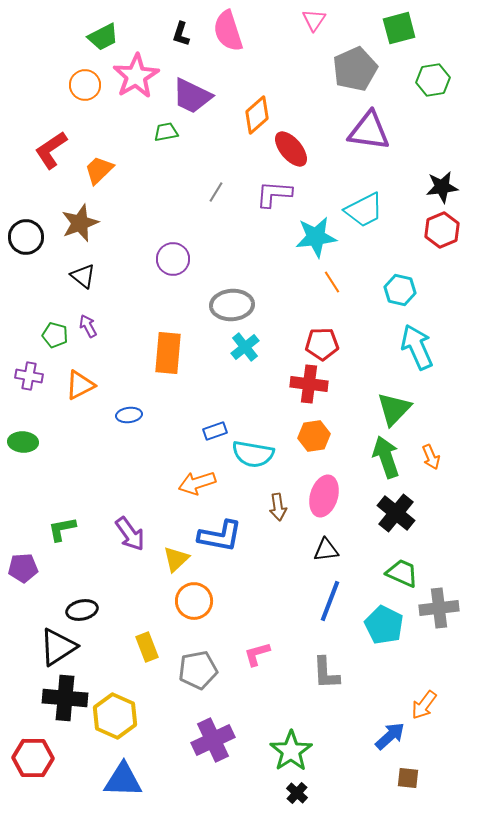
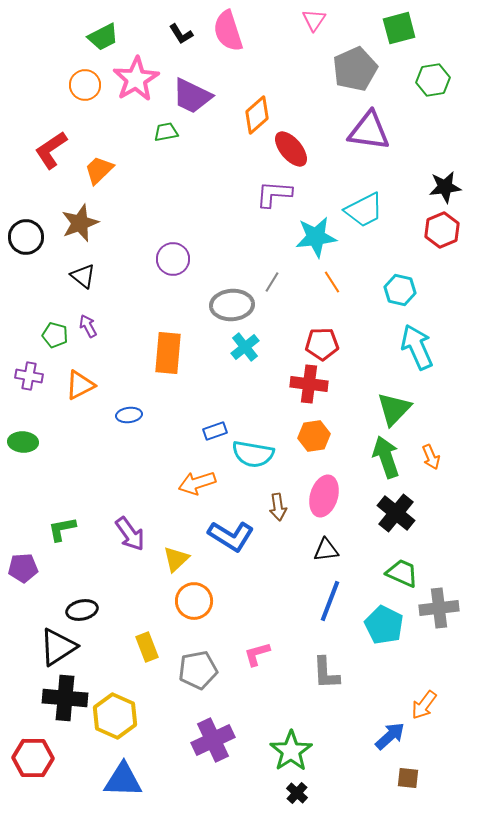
black L-shape at (181, 34): rotated 50 degrees counterclockwise
pink star at (136, 76): moved 3 px down
black star at (442, 187): moved 3 px right
gray line at (216, 192): moved 56 px right, 90 px down
blue L-shape at (220, 536): moved 11 px right; rotated 21 degrees clockwise
